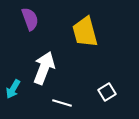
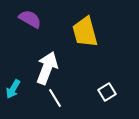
purple semicircle: rotated 40 degrees counterclockwise
white arrow: moved 3 px right
white line: moved 7 px left, 5 px up; rotated 42 degrees clockwise
